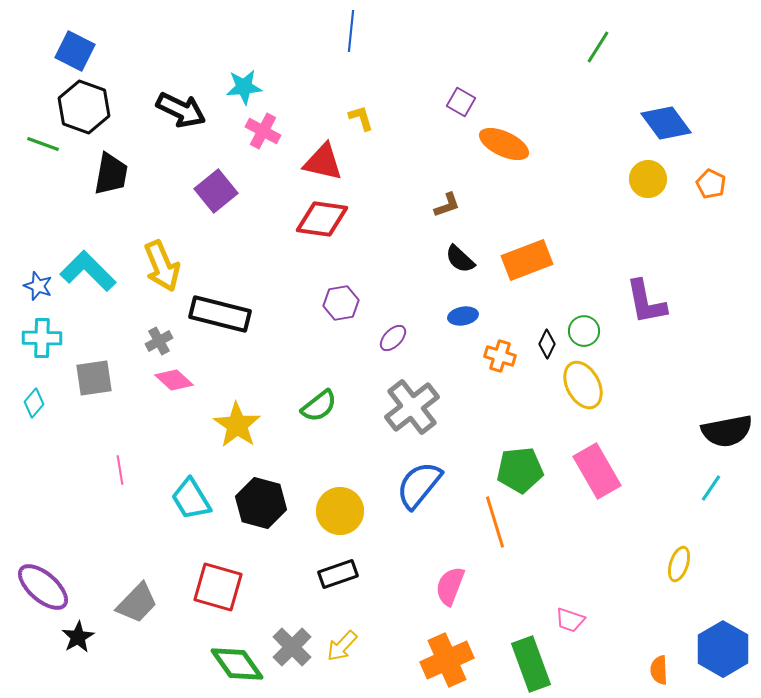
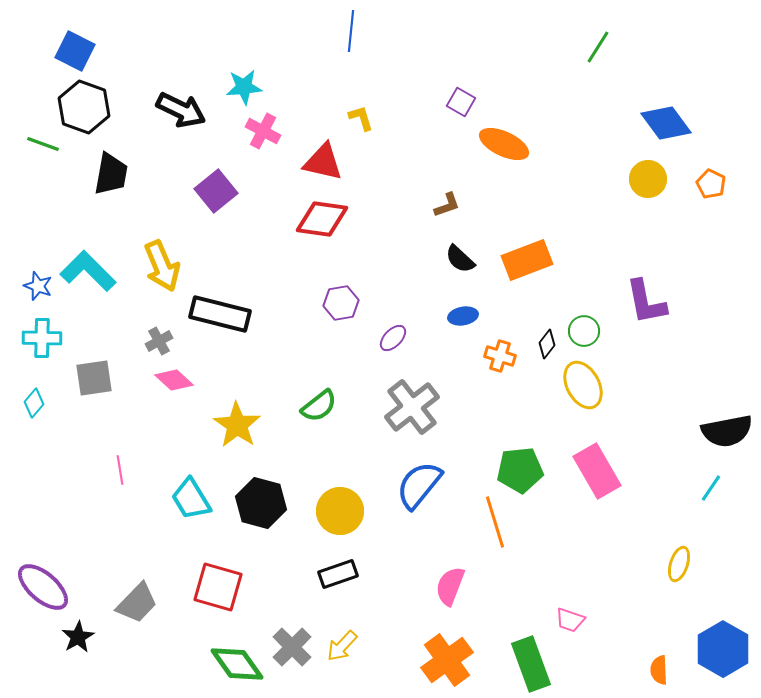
black diamond at (547, 344): rotated 12 degrees clockwise
orange cross at (447, 660): rotated 12 degrees counterclockwise
